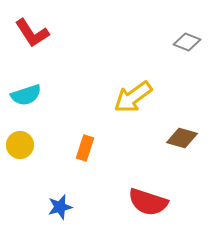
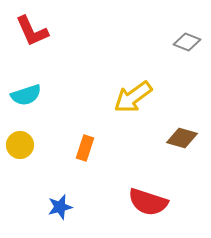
red L-shape: moved 2 px up; rotated 9 degrees clockwise
